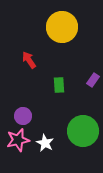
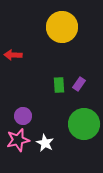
red arrow: moved 16 px left, 5 px up; rotated 54 degrees counterclockwise
purple rectangle: moved 14 px left, 4 px down
green circle: moved 1 px right, 7 px up
